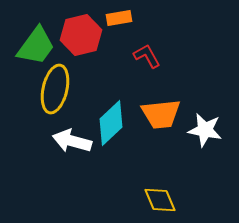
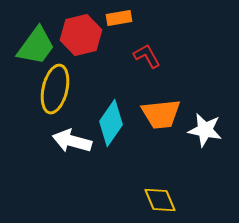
cyan diamond: rotated 12 degrees counterclockwise
